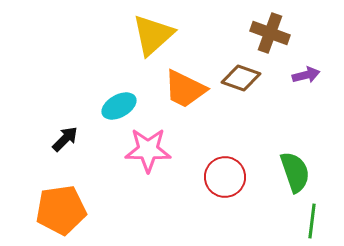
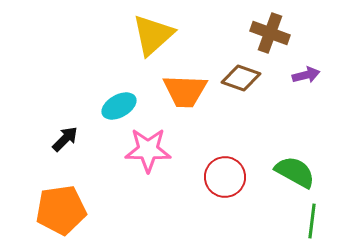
orange trapezoid: moved 2 px down; rotated 24 degrees counterclockwise
green semicircle: rotated 42 degrees counterclockwise
